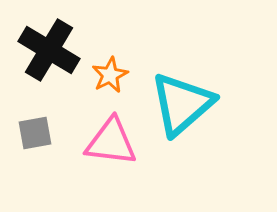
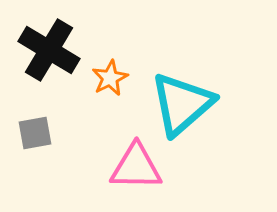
orange star: moved 3 px down
pink triangle: moved 25 px right, 25 px down; rotated 6 degrees counterclockwise
